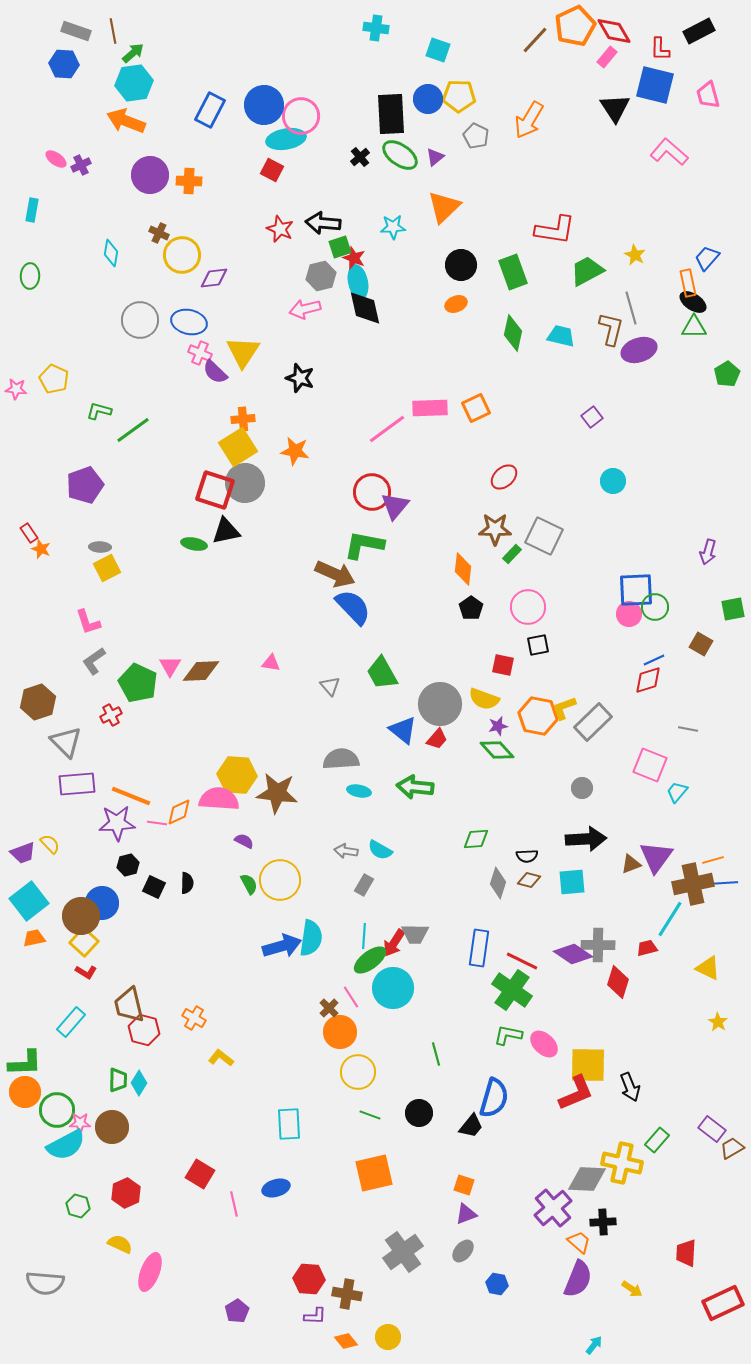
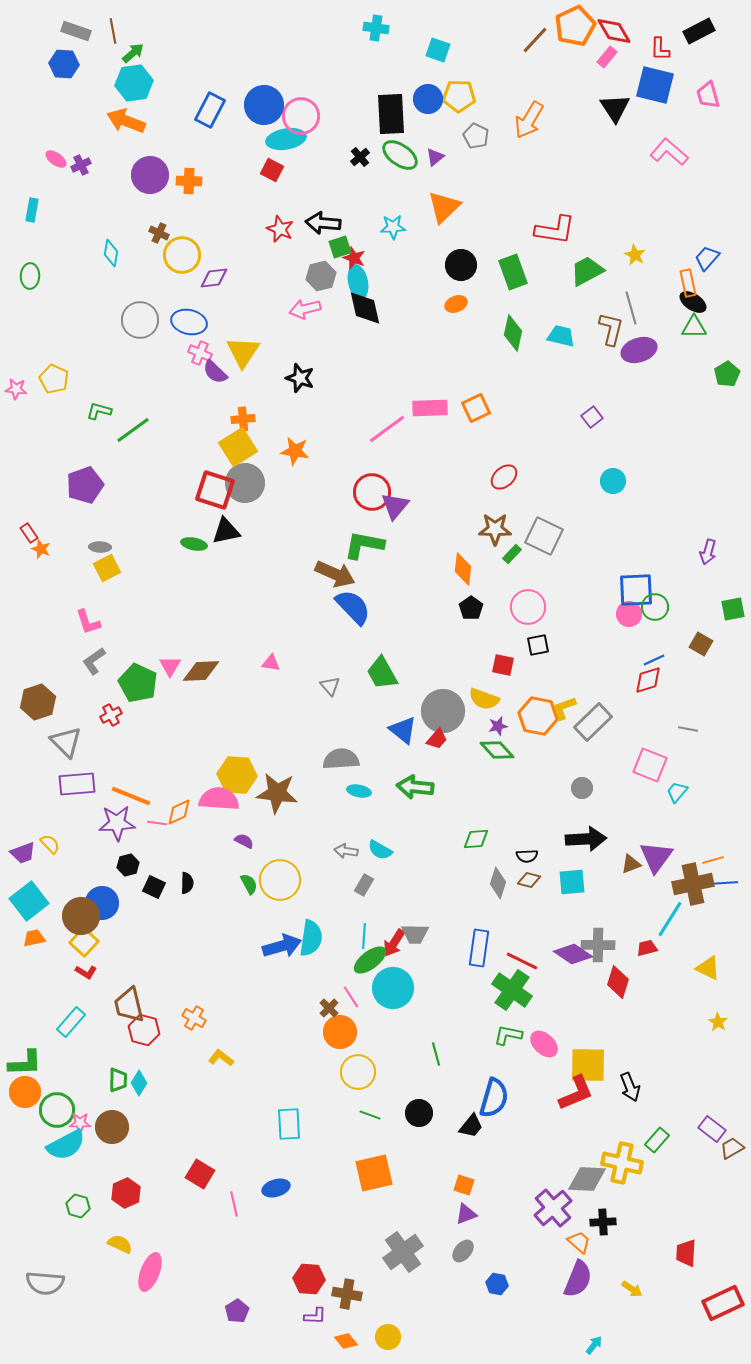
gray circle at (440, 704): moved 3 px right, 7 px down
